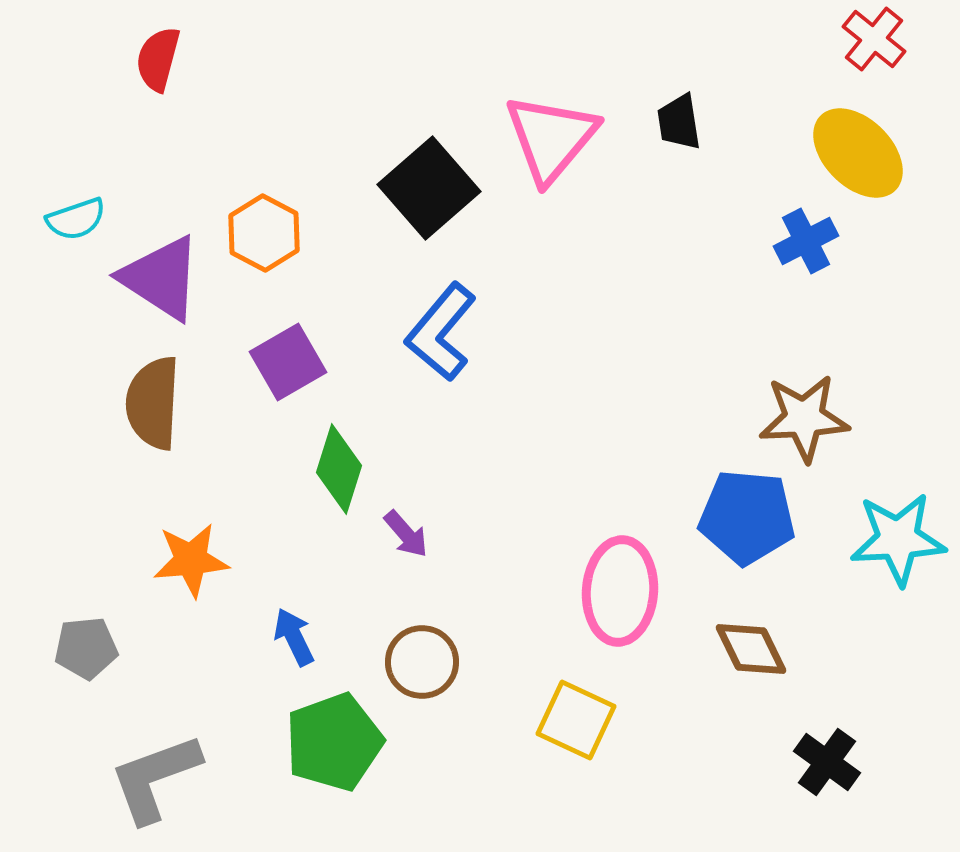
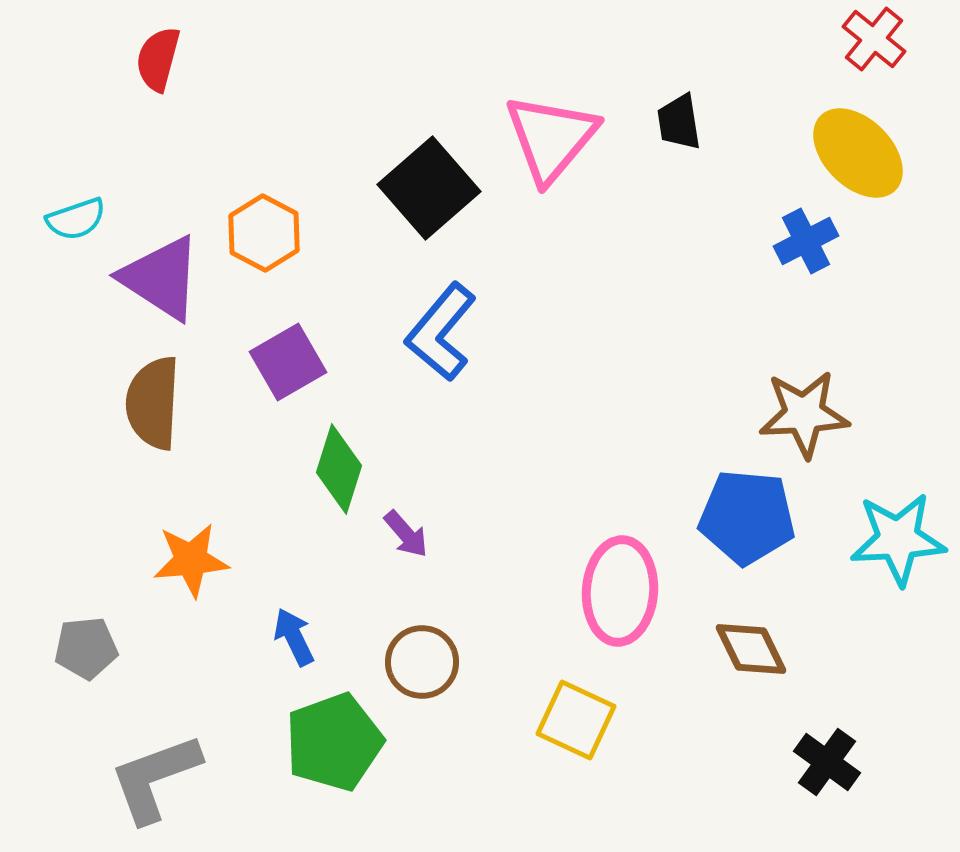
brown star: moved 4 px up
